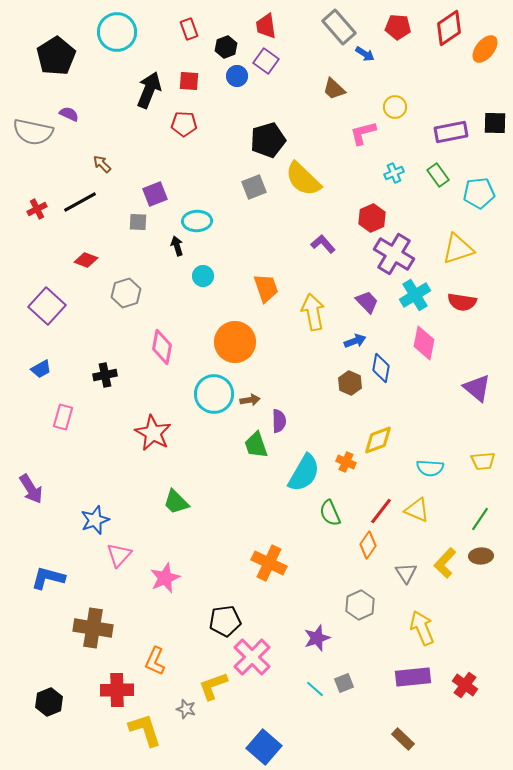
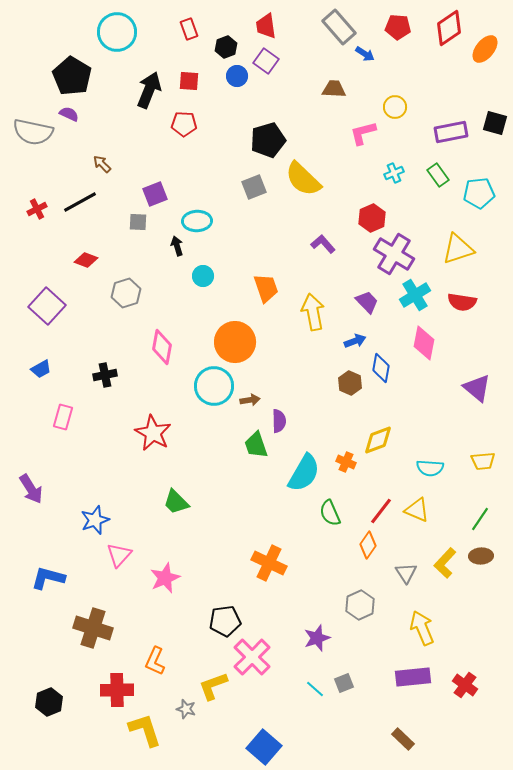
black pentagon at (56, 56): moved 16 px right, 20 px down; rotated 9 degrees counterclockwise
brown trapezoid at (334, 89): rotated 140 degrees clockwise
black square at (495, 123): rotated 15 degrees clockwise
cyan circle at (214, 394): moved 8 px up
brown cross at (93, 628): rotated 9 degrees clockwise
